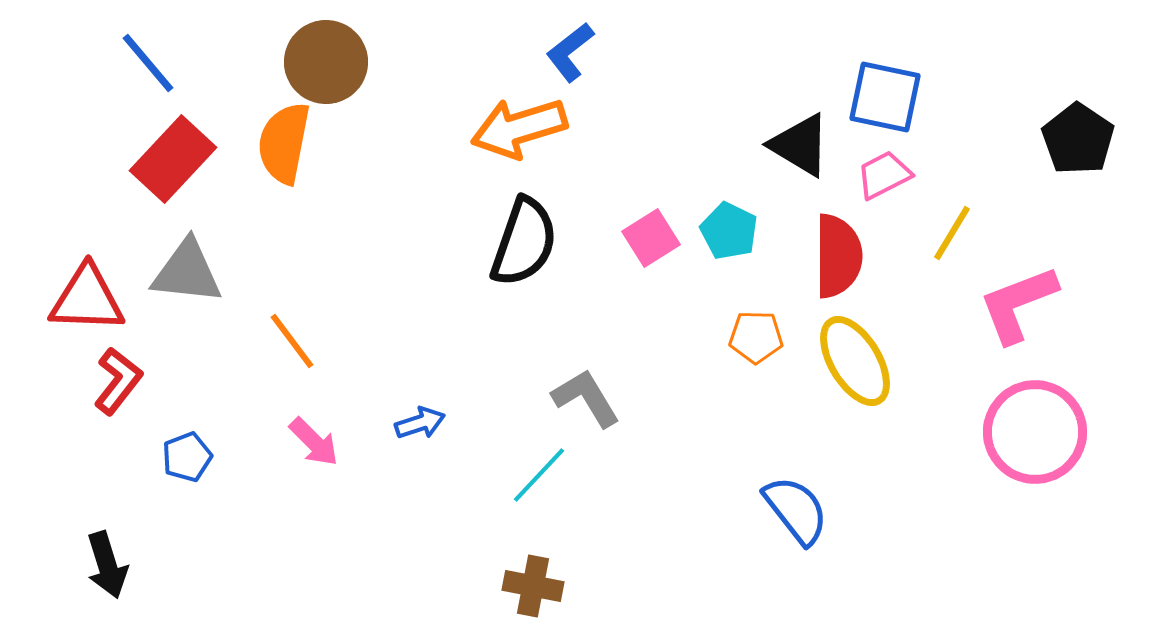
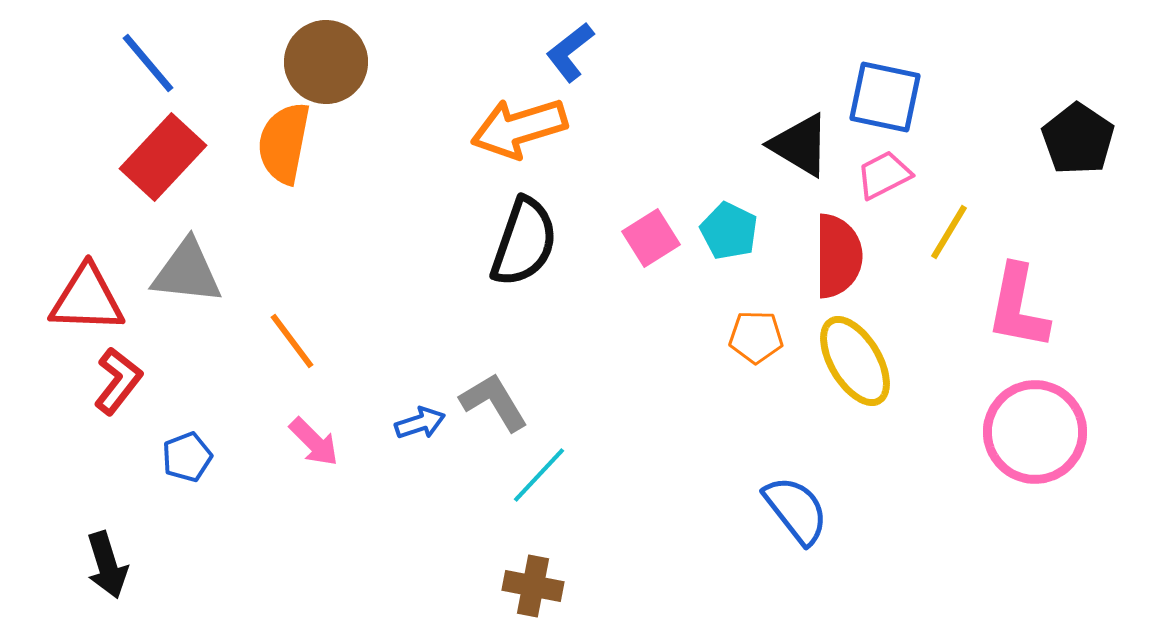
red rectangle: moved 10 px left, 2 px up
yellow line: moved 3 px left, 1 px up
pink L-shape: moved 3 px down; rotated 58 degrees counterclockwise
gray L-shape: moved 92 px left, 4 px down
